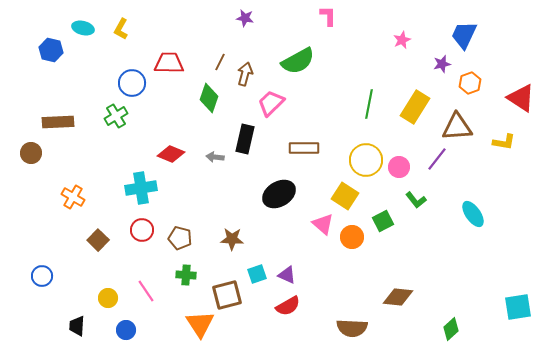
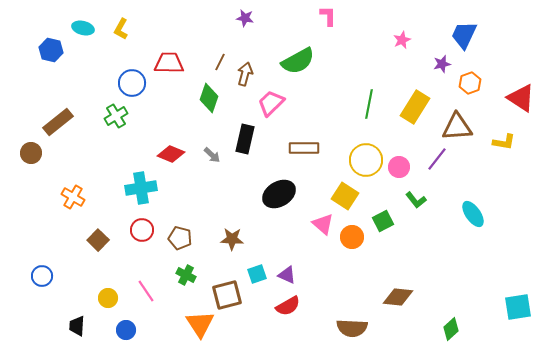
brown rectangle at (58, 122): rotated 36 degrees counterclockwise
gray arrow at (215, 157): moved 3 px left, 2 px up; rotated 144 degrees counterclockwise
green cross at (186, 275): rotated 24 degrees clockwise
